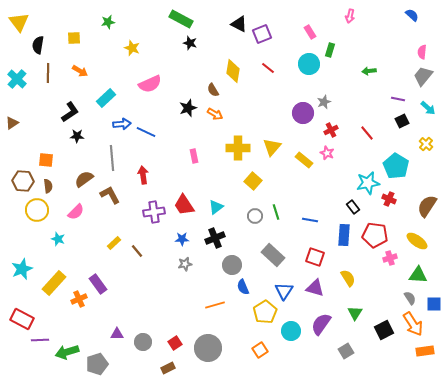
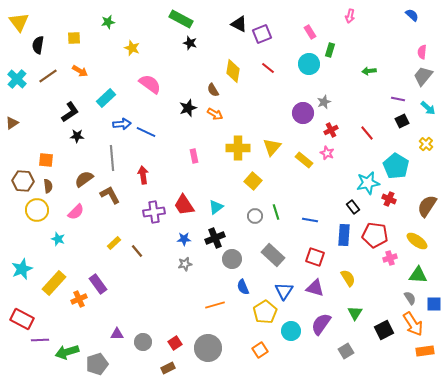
brown line at (48, 73): moved 3 px down; rotated 54 degrees clockwise
pink semicircle at (150, 84): rotated 120 degrees counterclockwise
blue star at (182, 239): moved 2 px right
gray circle at (232, 265): moved 6 px up
